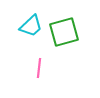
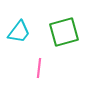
cyan trapezoid: moved 12 px left, 6 px down; rotated 10 degrees counterclockwise
